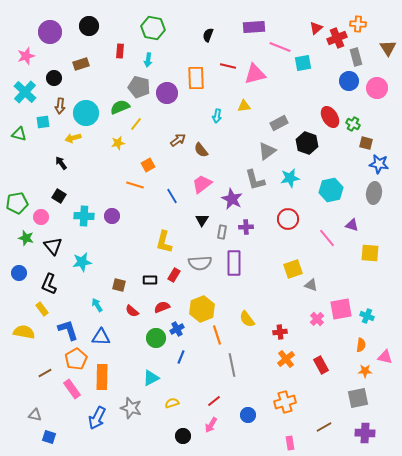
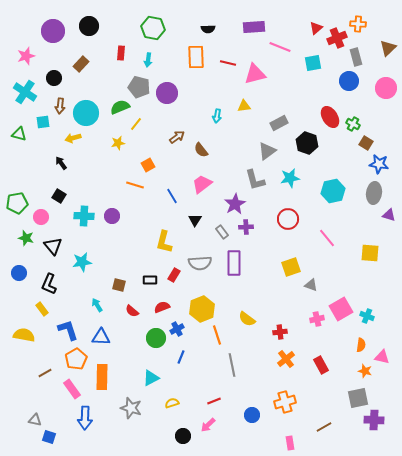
purple circle at (50, 32): moved 3 px right, 1 px up
black semicircle at (208, 35): moved 6 px up; rotated 112 degrees counterclockwise
brown triangle at (388, 48): rotated 18 degrees clockwise
red rectangle at (120, 51): moved 1 px right, 2 px down
cyan square at (303, 63): moved 10 px right
brown rectangle at (81, 64): rotated 28 degrees counterclockwise
red line at (228, 66): moved 3 px up
orange rectangle at (196, 78): moved 21 px up
pink circle at (377, 88): moved 9 px right
cyan cross at (25, 92): rotated 10 degrees counterclockwise
brown arrow at (178, 140): moved 1 px left, 3 px up
brown square at (366, 143): rotated 16 degrees clockwise
cyan hexagon at (331, 190): moved 2 px right, 1 px down
purple star at (232, 199): moved 3 px right, 5 px down; rotated 15 degrees clockwise
black triangle at (202, 220): moved 7 px left
purple triangle at (352, 225): moved 37 px right, 10 px up
gray rectangle at (222, 232): rotated 48 degrees counterclockwise
yellow square at (293, 269): moved 2 px left, 2 px up
pink square at (341, 309): rotated 20 degrees counterclockwise
yellow semicircle at (247, 319): rotated 18 degrees counterclockwise
pink cross at (317, 319): rotated 32 degrees clockwise
yellow semicircle at (24, 332): moved 3 px down
pink triangle at (385, 357): moved 3 px left
orange star at (365, 371): rotated 16 degrees clockwise
red line at (214, 401): rotated 16 degrees clockwise
gray triangle at (35, 415): moved 5 px down
blue circle at (248, 415): moved 4 px right
blue arrow at (97, 418): moved 12 px left; rotated 25 degrees counterclockwise
pink arrow at (211, 425): moved 3 px left; rotated 14 degrees clockwise
purple cross at (365, 433): moved 9 px right, 13 px up
